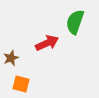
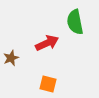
green semicircle: rotated 30 degrees counterclockwise
orange square: moved 27 px right
